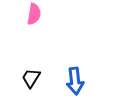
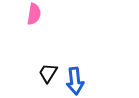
black trapezoid: moved 17 px right, 5 px up
